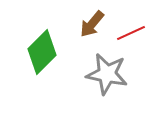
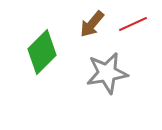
red line: moved 2 px right, 9 px up
gray star: moved 1 px up; rotated 21 degrees counterclockwise
